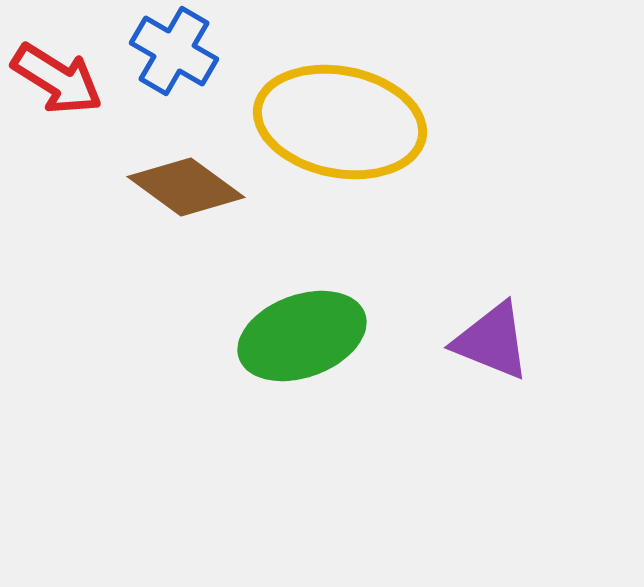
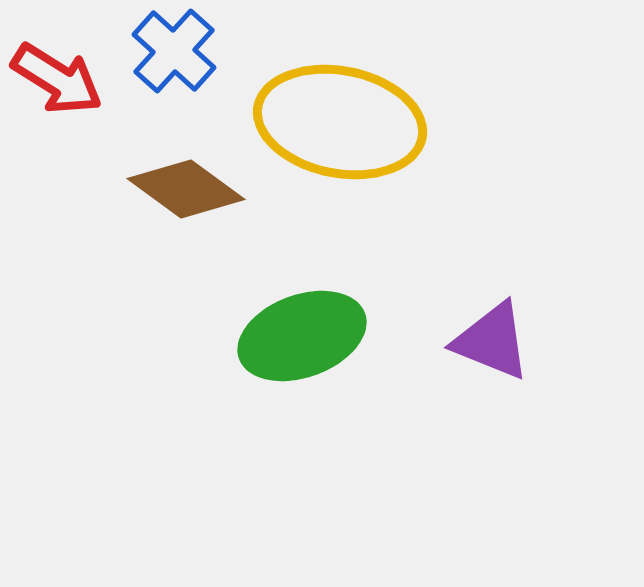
blue cross: rotated 12 degrees clockwise
brown diamond: moved 2 px down
